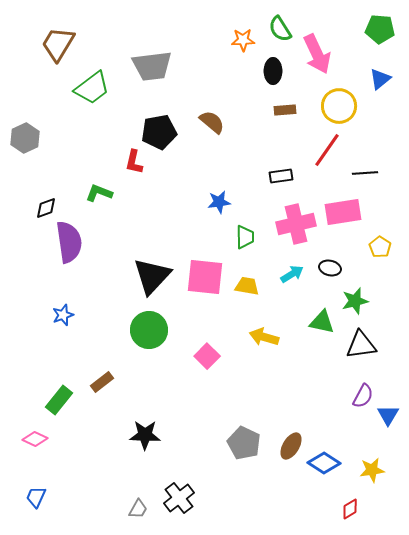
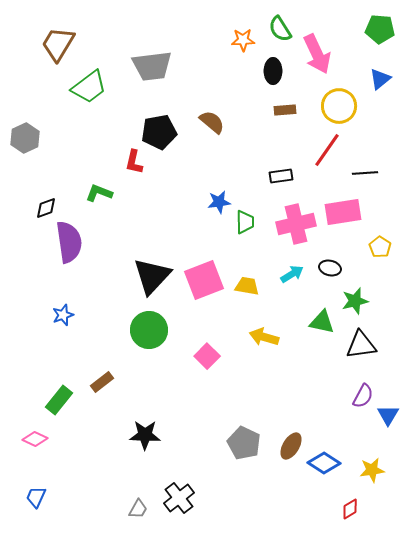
green trapezoid at (92, 88): moved 3 px left, 1 px up
green trapezoid at (245, 237): moved 15 px up
pink square at (205, 277): moved 1 px left, 3 px down; rotated 27 degrees counterclockwise
